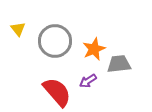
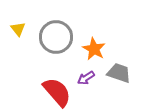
gray circle: moved 1 px right, 4 px up
orange star: rotated 20 degrees counterclockwise
gray trapezoid: moved 9 px down; rotated 25 degrees clockwise
purple arrow: moved 2 px left, 3 px up
